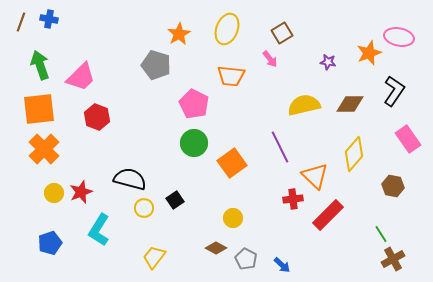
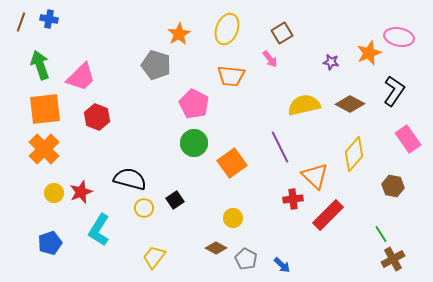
purple star at (328, 62): moved 3 px right
brown diamond at (350, 104): rotated 28 degrees clockwise
orange square at (39, 109): moved 6 px right
